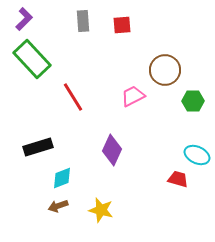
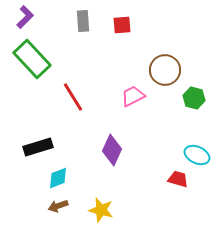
purple L-shape: moved 1 px right, 2 px up
green hexagon: moved 1 px right, 3 px up; rotated 15 degrees clockwise
cyan diamond: moved 4 px left
